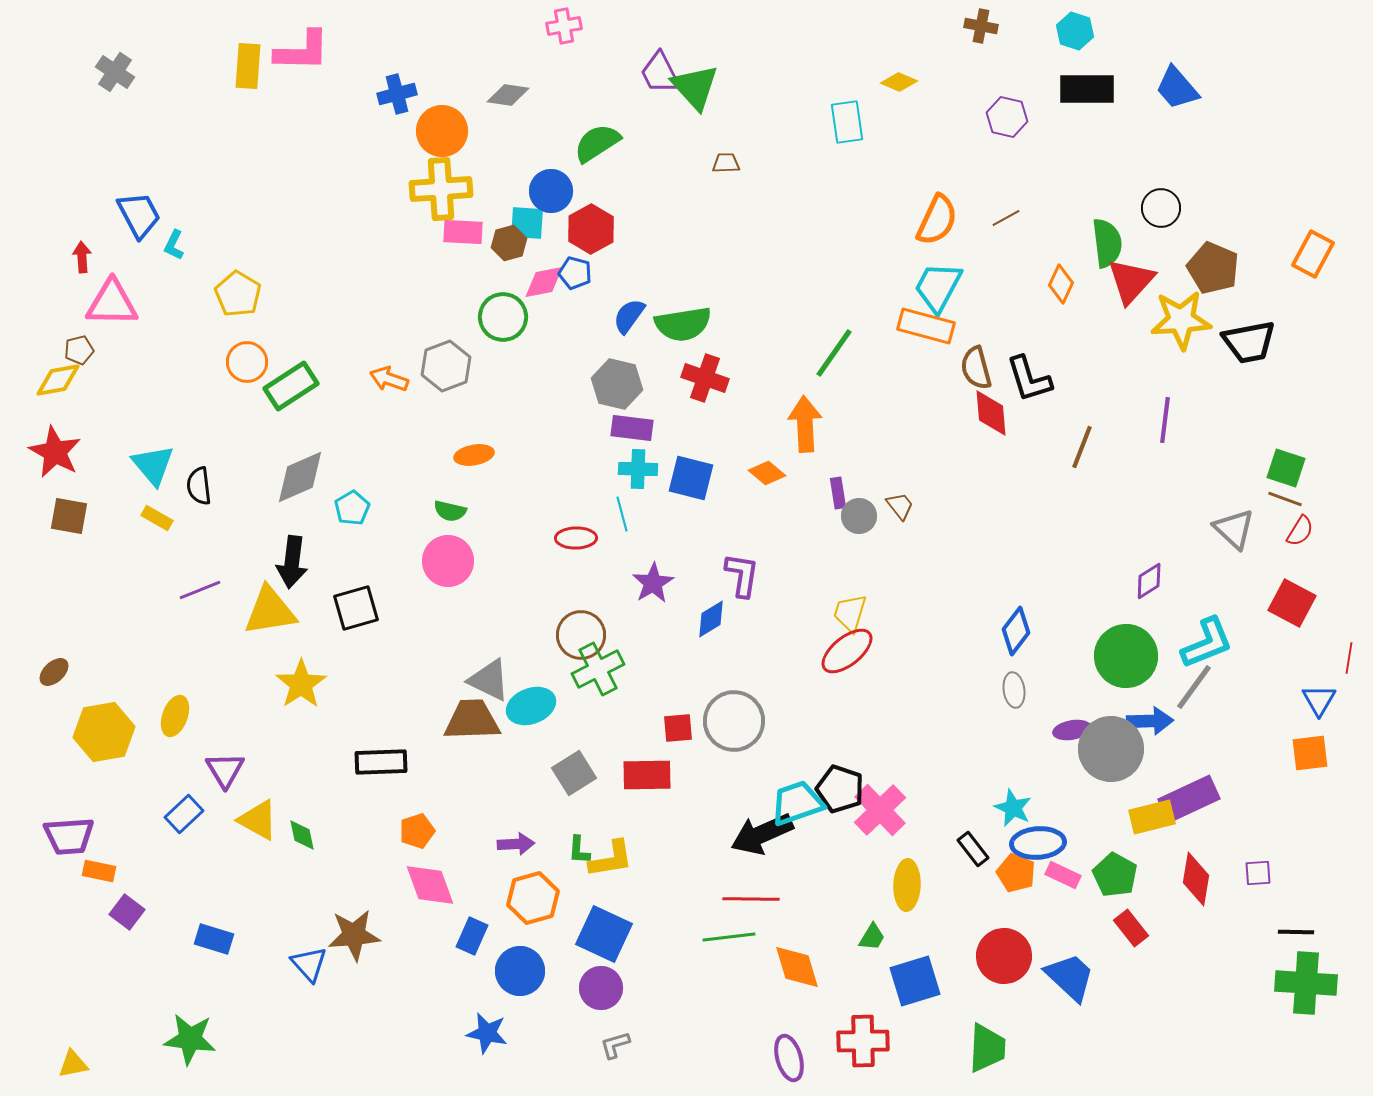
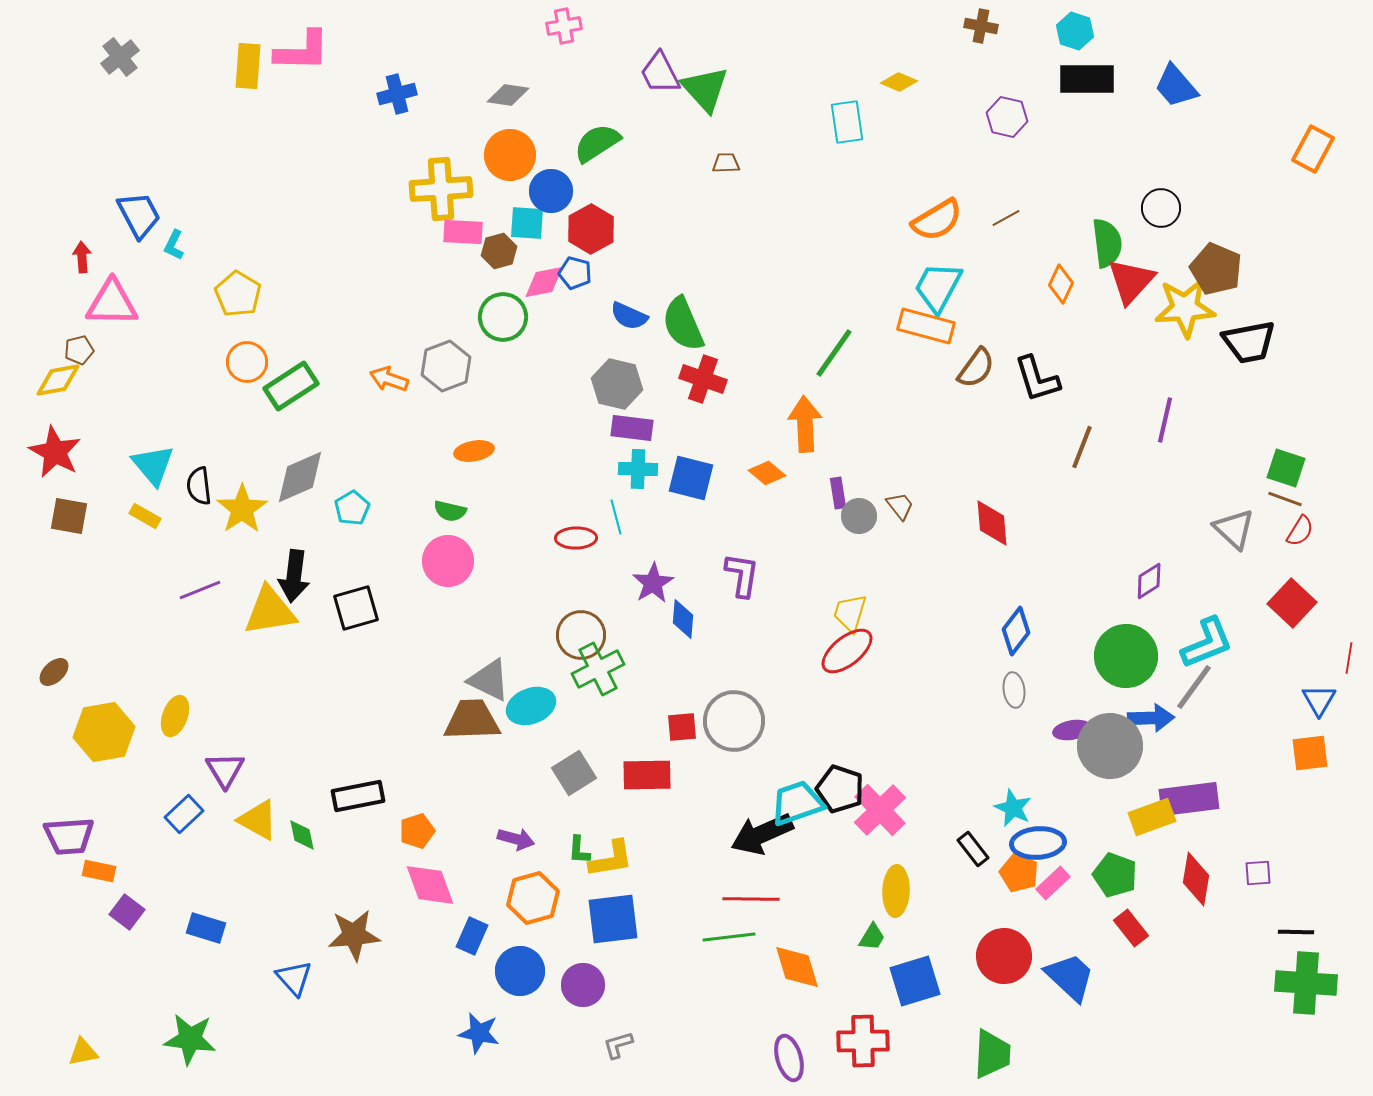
gray cross at (115, 72): moved 5 px right, 15 px up; rotated 18 degrees clockwise
green triangle at (695, 87): moved 10 px right, 2 px down
blue trapezoid at (1177, 88): moved 1 px left, 2 px up
black rectangle at (1087, 89): moved 10 px up
orange circle at (442, 131): moved 68 px right, 24 px down
orange semicircle at (937, 220): rotated 34 degrees clockwise
brown hexagon at (509, 243): moved 10 px left, 8 px down
orange rectangle at (1313, 254): moved 105 px up
brown pentagon at (1213, 268): moved 3 px right, 1 px down
blue semicircle at (629, 316): rotated 102 degrees counterclockwise
yellow star at (1181, 320): moved 4 px right, 12 px up
green semicircle at (683, 324): rotated 76 degrees clockwise
brown semicircle at (976, 368): rotated 129 degrees counterclockwise
red cross at (705, 378): moved 2 px left, 1 px down
black L-shape at (1029, 379): moved 8 px right
red diamond at (991, 413): moved 1 px right, 110 px down
purple line at (1165, 420): rotated 6 degrees clockwise
orange ellipse at (474, 455): moved 4 px up
cyan line at (622, 514): moved 6 px left, 3 px down
yellow rectangle at (157, 518): moved 12 px left, 2 px up
black arrow at (292, 562): moved 2 px right, 14 px down
red square at (1292, 603): rotated 15 degrees clockwise
blue diamond at (711, 619): moved 28 px left; rotated 54 degrees counterclockwise
yellow star at (301, 684): moved 59 px left, 175 px up
blue arrow at (1150, 721): moved 1 px right, 3 px up
red square at (678, 728): moved 4 px right, 1 px up
gray circle at (1111, 749): moved 1 px left, 3 px up
black rectangle at (381, 762): moved 23 px left, 34 px down; rotated 9 degrees counterclockwise
purple rectangle at (1189, 799): rotated 18 degrees clockwise
yellow rectangle at (1152, 817): rotated 6 degrees counterclockwise
purple arrow at (516, 844): moved 5 px up; rotated 18 degrees clockwise
orange pentagon at (1016, 873): moved 3 px right
pink rectangle at (1063, 875): moved 10 px left, 8 px down; rotated 68 degrees counterclockwise
green pentagon at (1115, 875): rotated 9 degrees counterclockwise
yellow ellipse at (907, 885): moved 11 px left, 6 px down
blue square at (604, 934): moved 9 px right, 15 px up; rotated 32 degrees counterclockwise
blue rectangle at (214, 939): moved 8 px left, 11 px up
blue triangle at (309, 964): moved 15 px left, 14 px down
purple circle at (601, 988): moved 18 px left, 3 px up
blue star at (487, 1033): moved 8 px left
gray L-shape at (615, 1045): moved 3 px right
green trapezoid at (987, 1048): moved 5 px right, 6 px down
yellow triangle at (73, 1064): moved 10 px right, 12 px up
